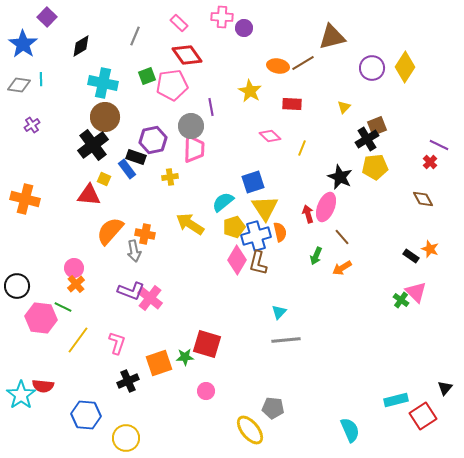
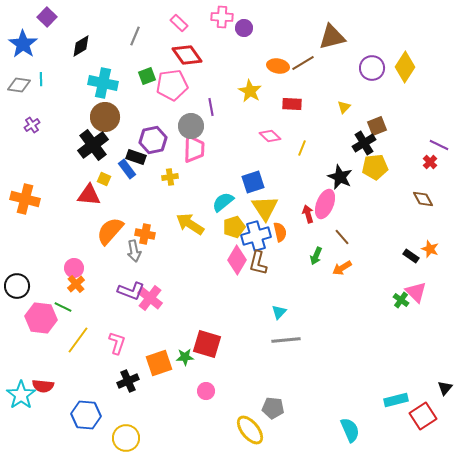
black cross at (367, 139): moved 3 px left, 4 px down
pink ellipse at (326, 207): moved 1 px left, 3 px up
